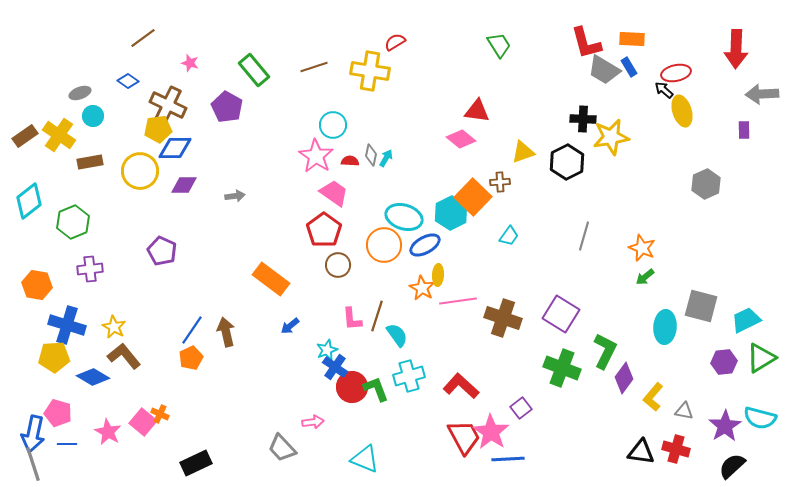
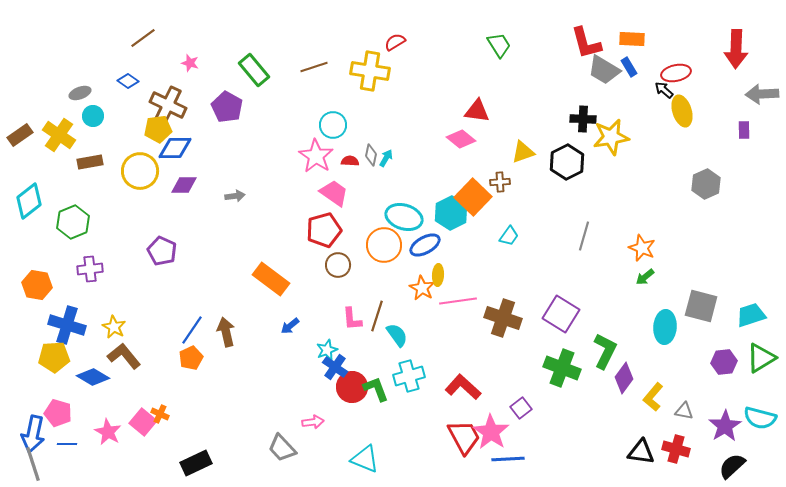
brown rectangle at (25, 136): moved 5 px left, 1 px up
red pentagon at (324, 230): rotated 20 degrees clockwise
cyan trapezoid at (746, 320): moved 5 px right, 5 px up; rotated 8 degrees clockwise
red L-shape at (461, 386): moved 2 px right, 1 px down
